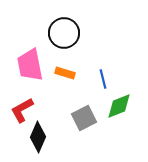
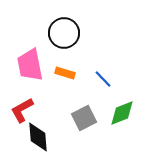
blue line: rotated 30 degrees counterclockwise
green diamond: moved 3 px right, 7 px down
black diamond: rotated 28 degrees counterclockwise
